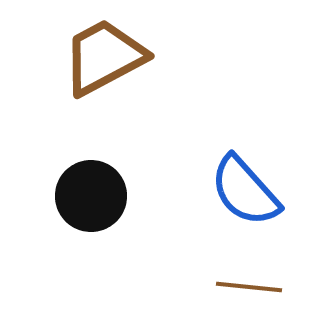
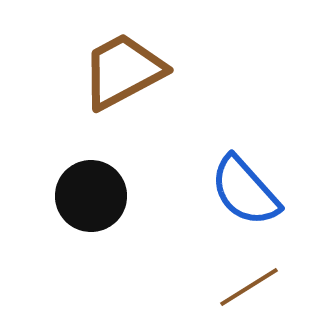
brown trapezoid: moved 19 px right, 14 px down
brown line: rotated 38 degrees counterclockwise
